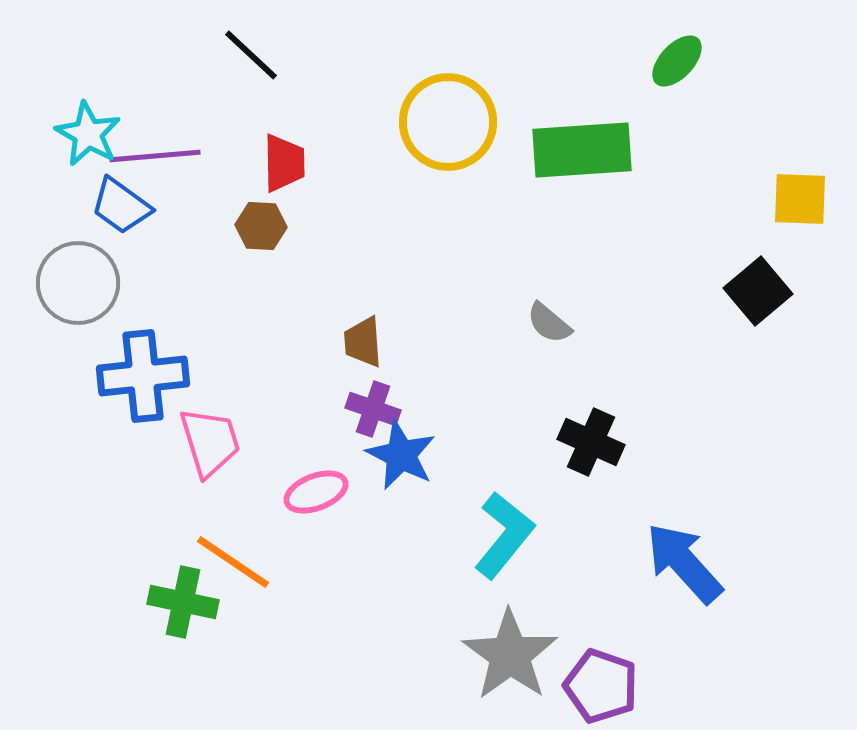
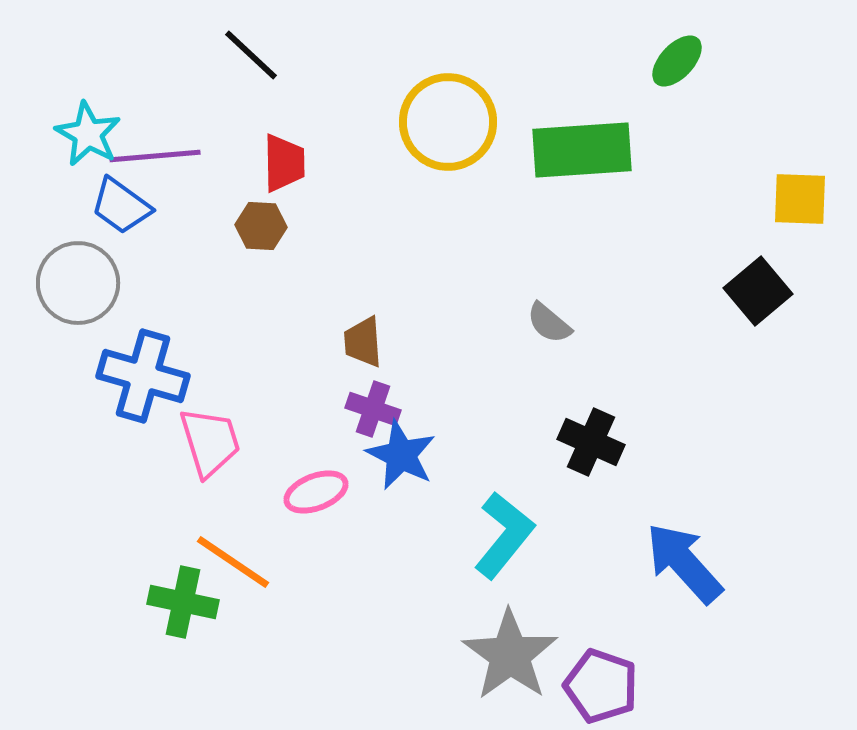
blue cross: rotated 22 degrees clockwise
